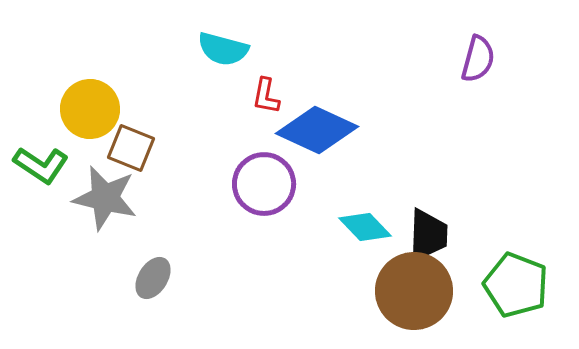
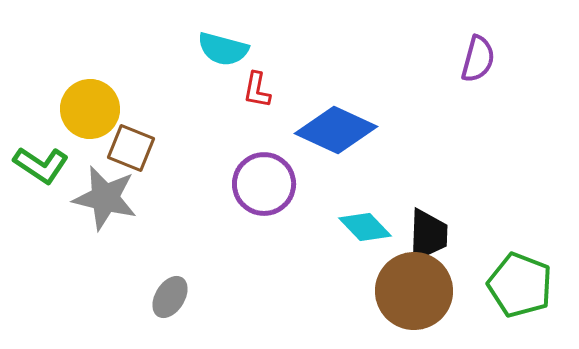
red L-shape: moved 9 px left, 6 px up
blue diamond: moved 19 px right
gray ellipse: moved 17 px right, 19 px down
green pentagon: moved 4 px right
